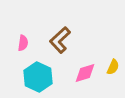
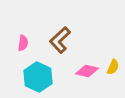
pink diamond: moved 2 px right, 2 px up; rotated 30 degrees clockwise
